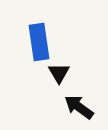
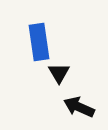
black arrow: rotated 12 degrees counterclockwise
